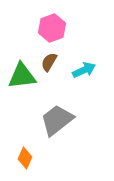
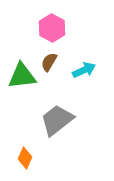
pink hexagon: rotated 12 degrees counterclockwise
